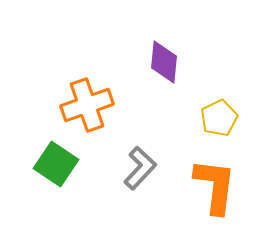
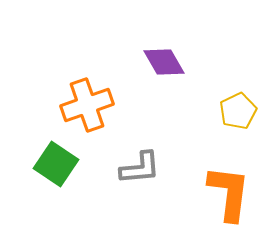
purple diamond: rotated 36 degrees counterclockwise
yellow pentagon: moved 19 px right, 7 px up
gray L-shape: rotated 42 degrees clockwise
orange L-shape: moved 14 px right, 7 px down
